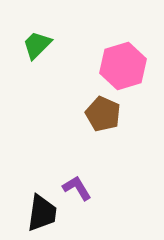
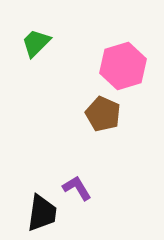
green trapezoid: moved 1 px left, 2 px up
